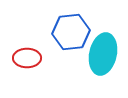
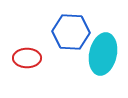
blue hexagon: rotated 9 degrees clockwise
